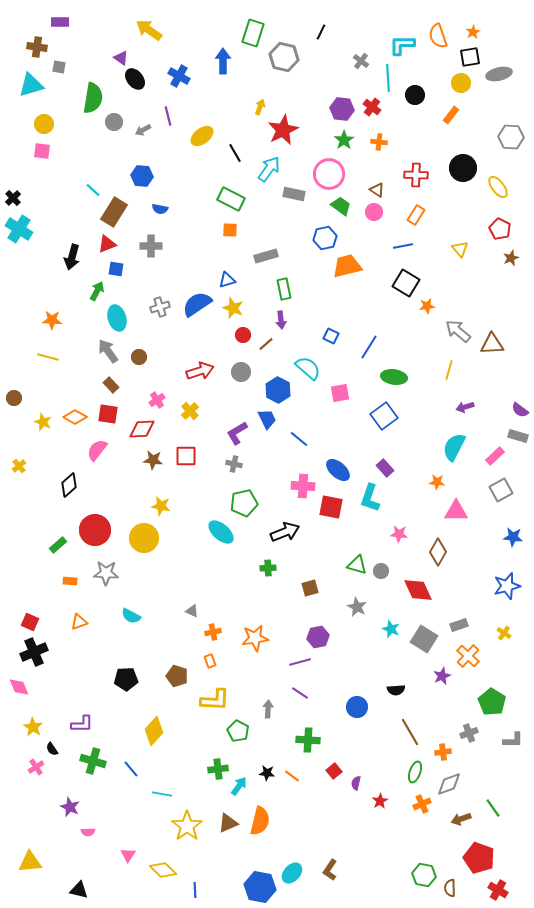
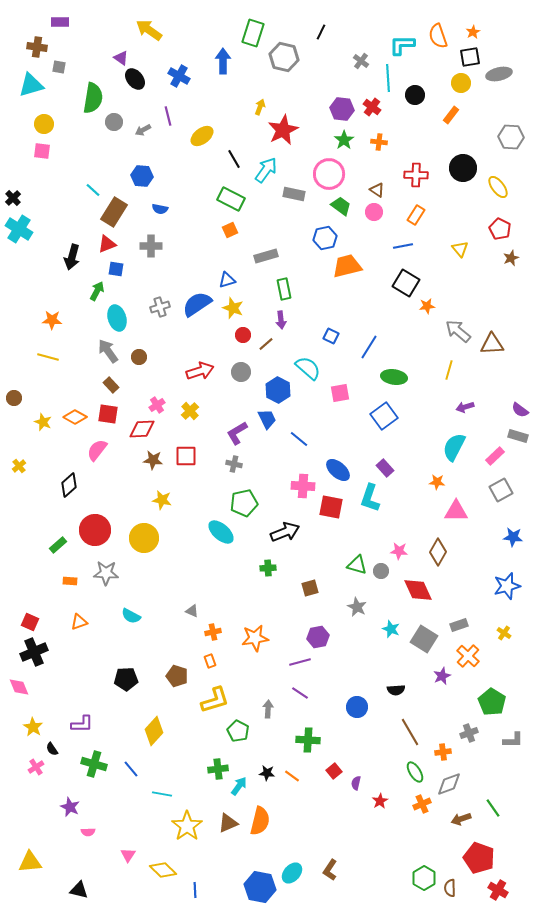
black line at (235, 153): moved 1 px left, 6 px down
cyan arrow at (269, 169): moved 3 px left, 1 px down
orange square at (230, 230): rotated 28 degrees counterclockwise
pink cross at (157, 400): moved 5 px down
yellow star at (161, 506): moved 1 px right, 6 px up
pink star at (399, 534): moved 17 px down
yellow L-shape at (215, 700): rotated 20 degrees counterclockwise
green cross at (93, 761): moved 1 px right, 3 px down
green ellipse at (415, 772): rotated 50 degrees counterclockwise
green hexagon at (424, 875): moved 3 px down; rotated 20 degrees clockwise
